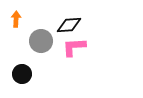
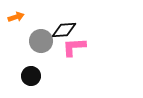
orange arrow: moved 2 px up; rotated 70 degrees clockwise
black diamond: moved 5 px left, 5 px down
black circle: moved 9 px right, 2 px down
